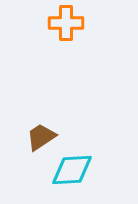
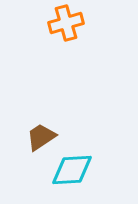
orange cross: rotated 16 degrees counterclockwise
